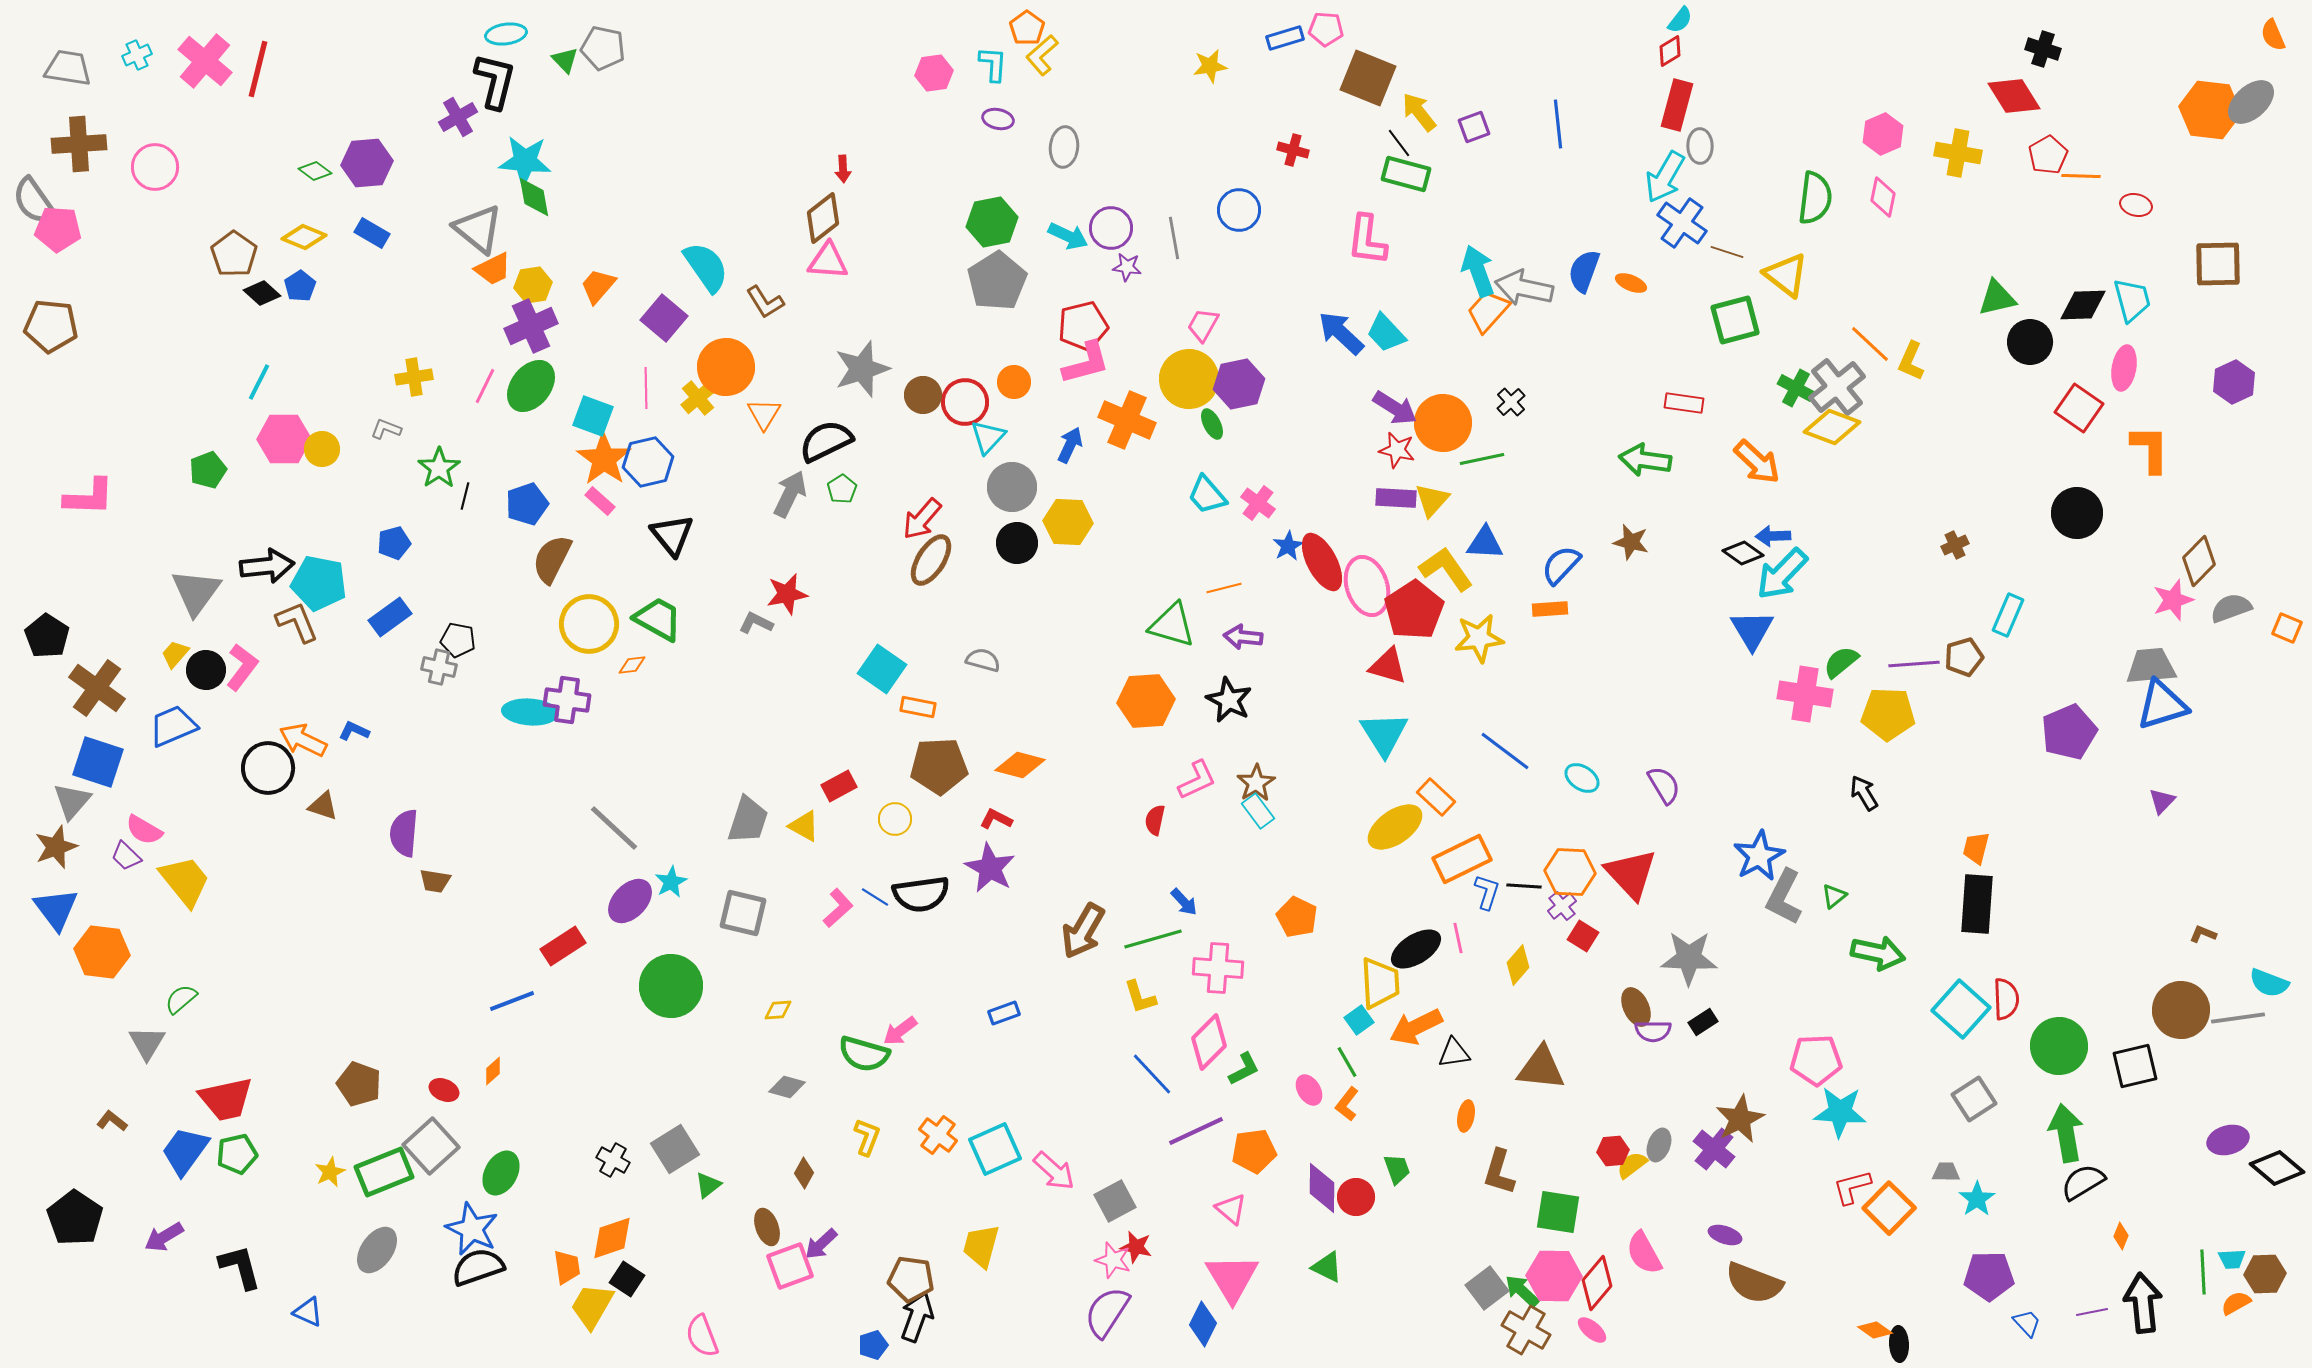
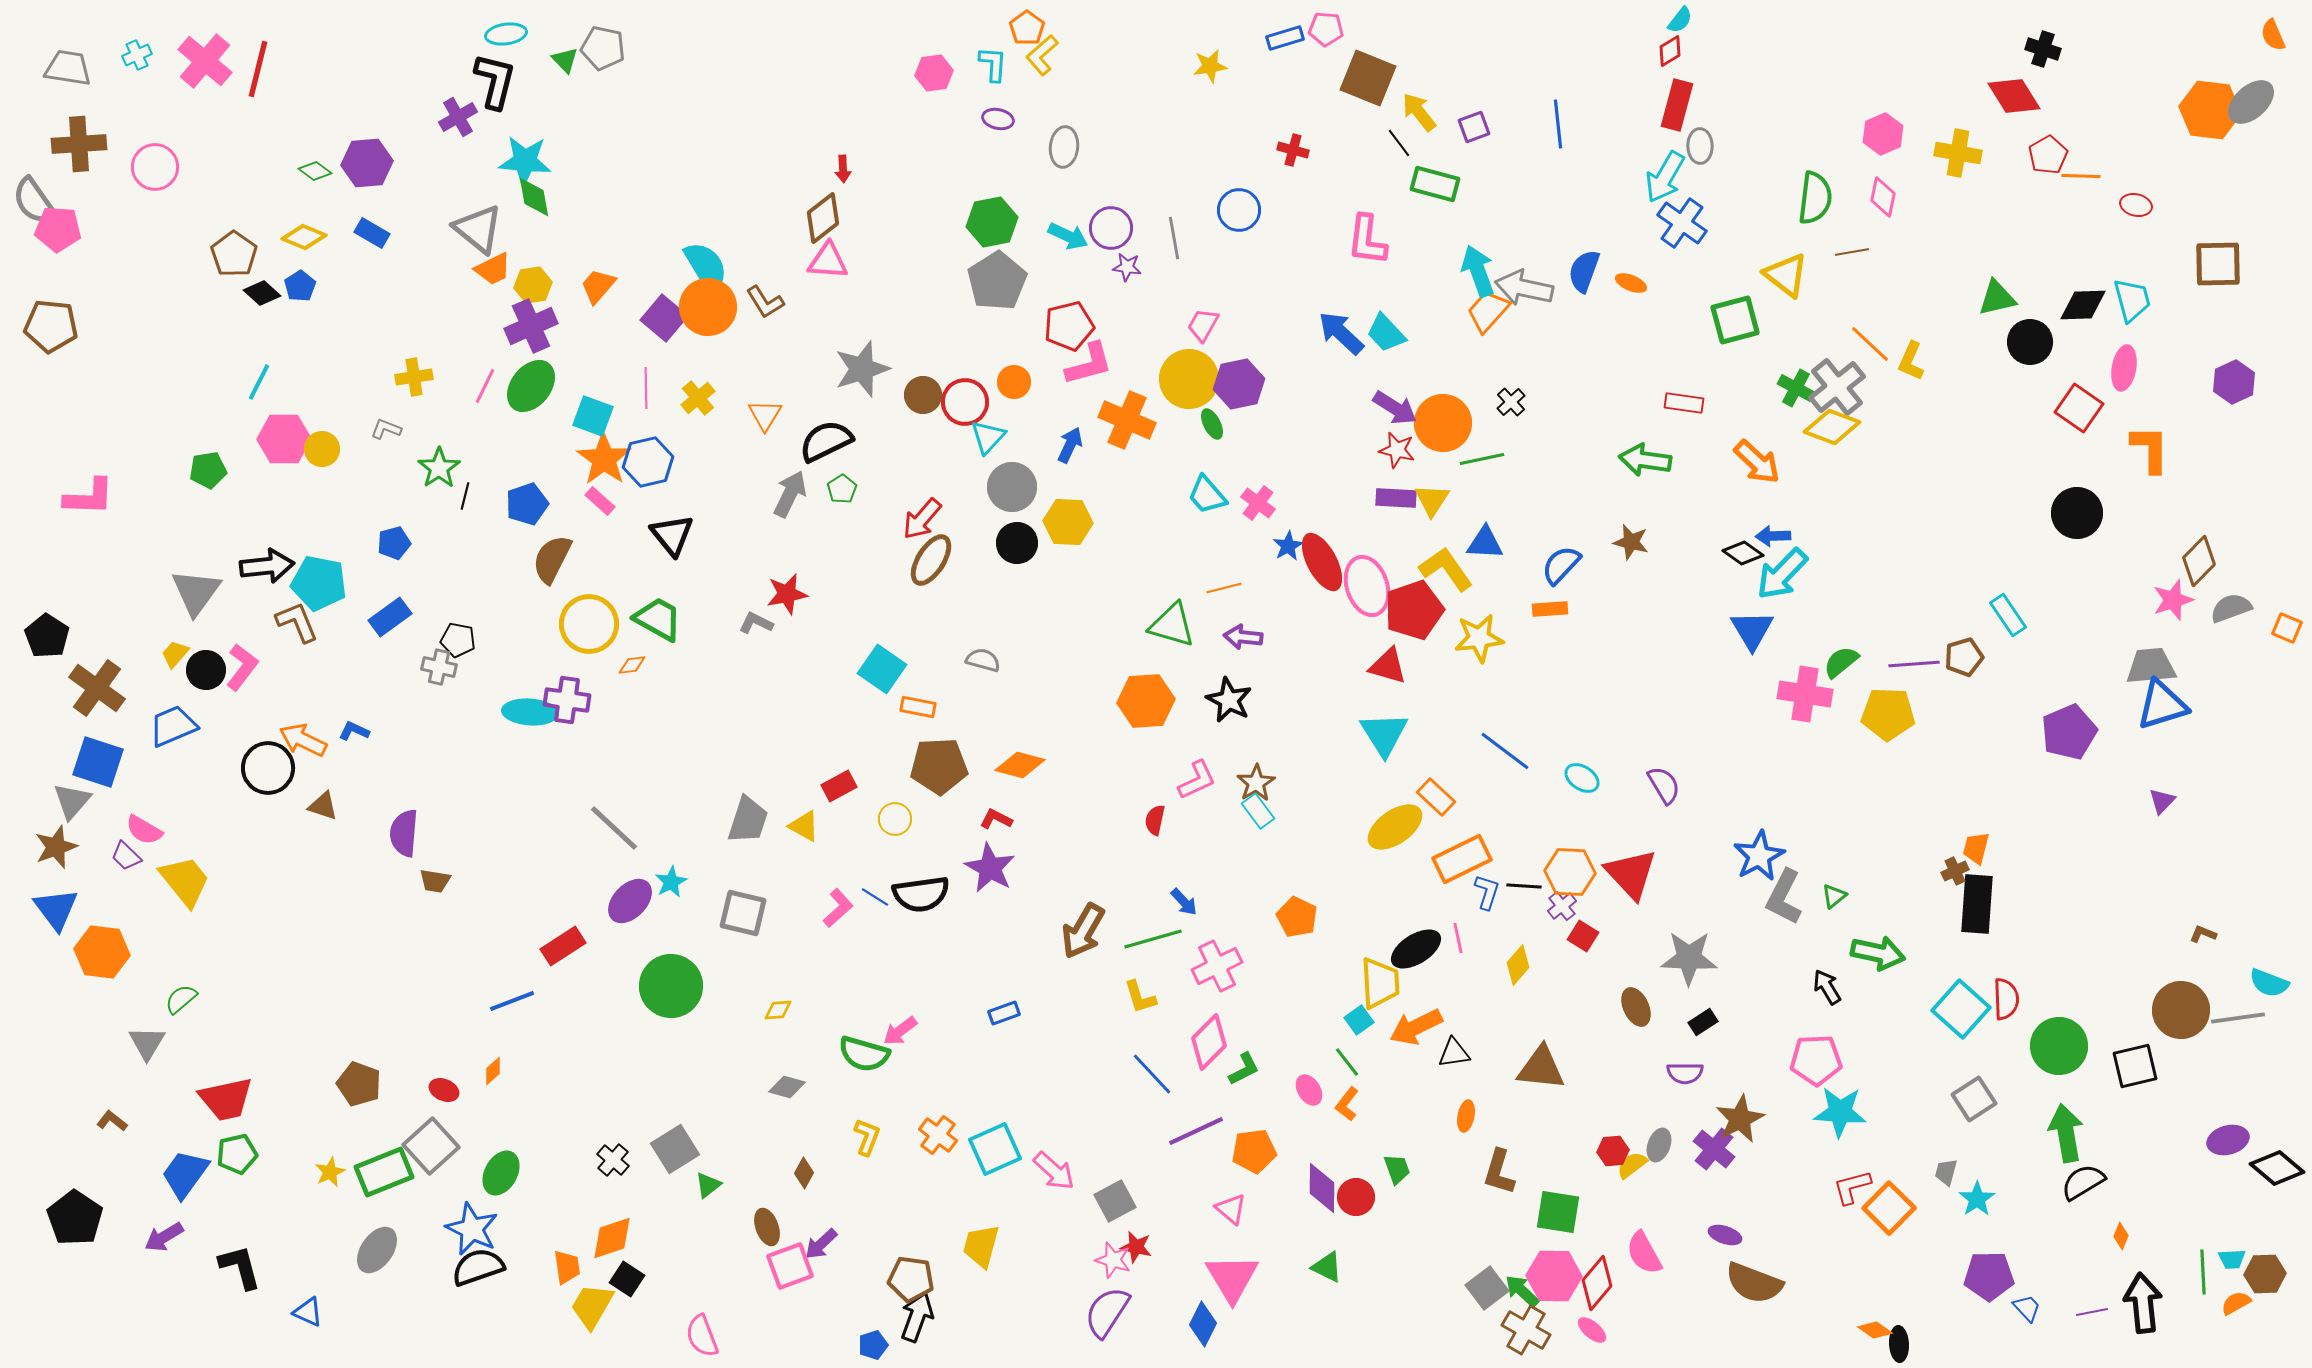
green rectangle at (1406, 174): moved 29 px right, 10 px down
brown line at (1727, 252): moved 125 px right; rotated 28 degrees counterclockwise
cyan semicircle at (706, 267): rotated 4 degrees clockwise
red pentagon at (1083, 326): moved 14 px left
pink L-shape at (1086, 363): moved 3 px right, 1 px down
orange circle at (726, 367): moved 18 px left, 60 px up
orange triangle at (764, 414): moved 1 px right, 1 px down
green pentagon at (208, 470): rotated 12 degrees clockwise
yellow triangle at (1432, 500): rotated 9 degrees counterclockwise
brown cross at (1955, 545): moved 326 px down
red pentagon at (1414, 610): rotated 14 degrees clockwise
cyan rectangle at (2008, 615): rotated 57 degrees counterclockwise
black arrow at (1864, 793): moved 37 px left, 194 px down
pink cross at (1218, 968): moved 1 px left, 2 px up; rotated 30 degrees counterclockwise
purple semicircle at (1653, 1031): moved 32 px right, 42 px down
green line at (1347, 1062): rotated 8 degrees counterclockwise
blue trapezoid at (185, 1151): moved 23 px down
black cross at (613, 1160): rotated 12 degrees clockwise
gray trapezoid at (1946, 1172): rotated 76 degrees counterclockwise
blue trapezoid at (2027, 1323): moved 15 px up
